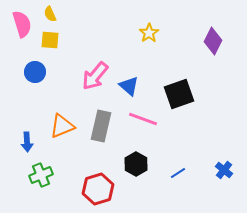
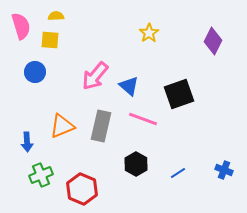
yellow semicircle: moved 6 px right, 2 px down; rotated 112 degrees clockwise
pink semicircle: moved 1 px left, 2 px down
blue cross: rotated 18 degrees counterclockwise
red hexagon: moved 16 px left; rotated 20 degrees counterclockwise
